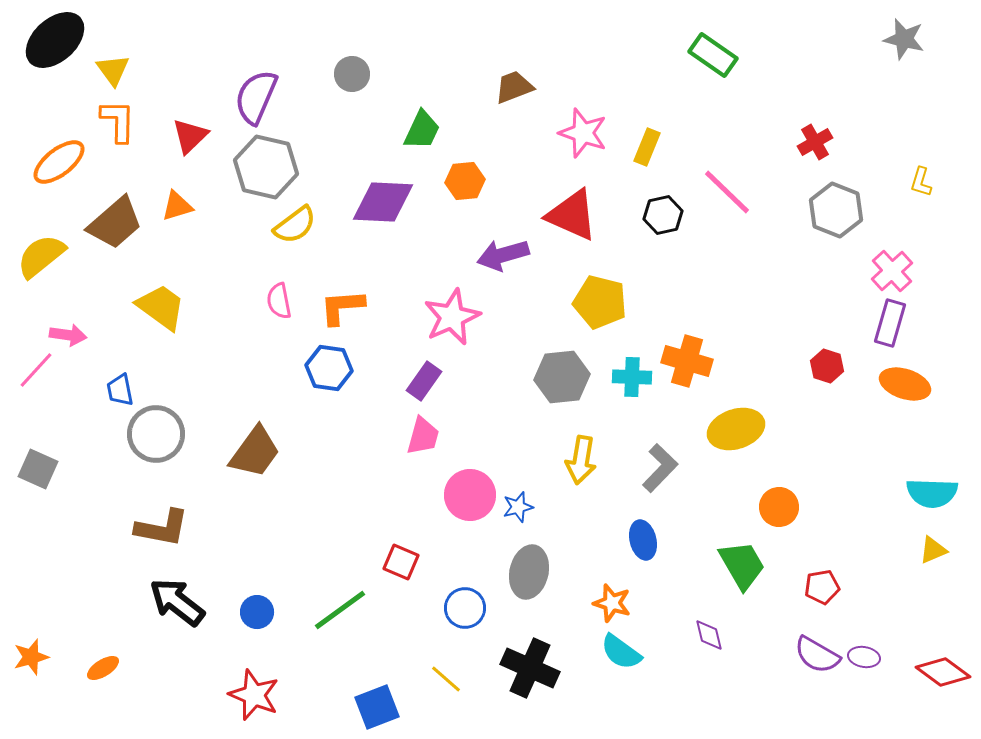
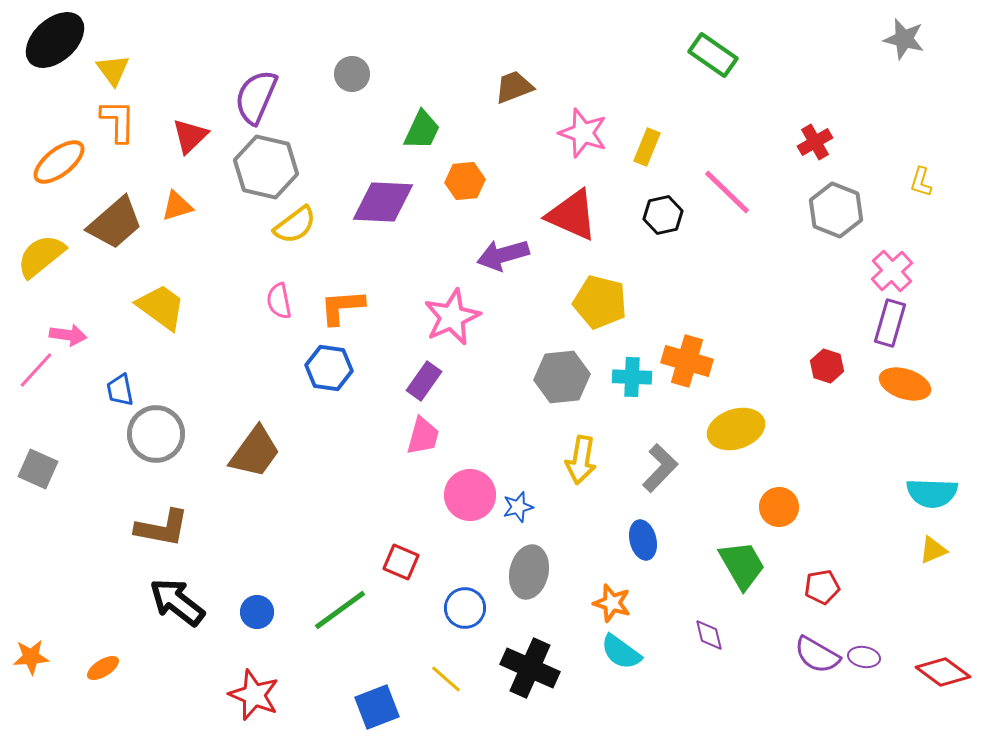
orange star at (31, 657): rotated 12 degrees clockwise
